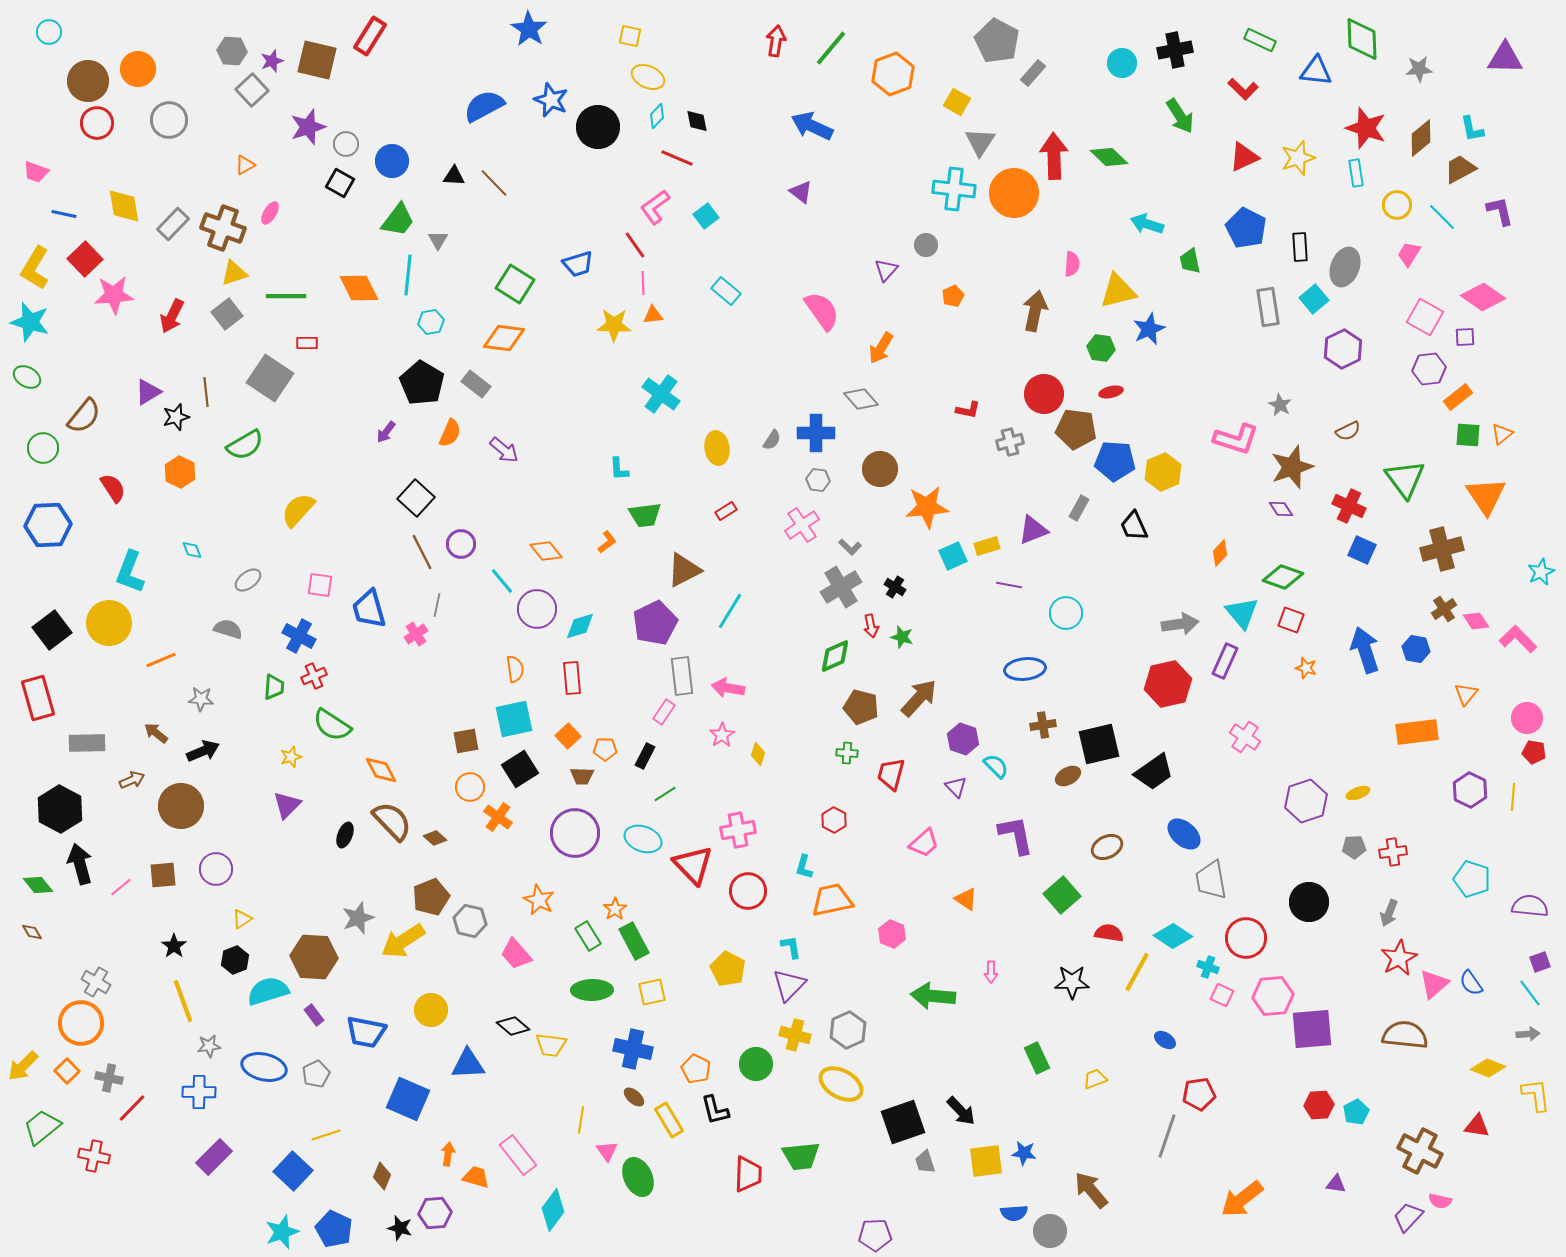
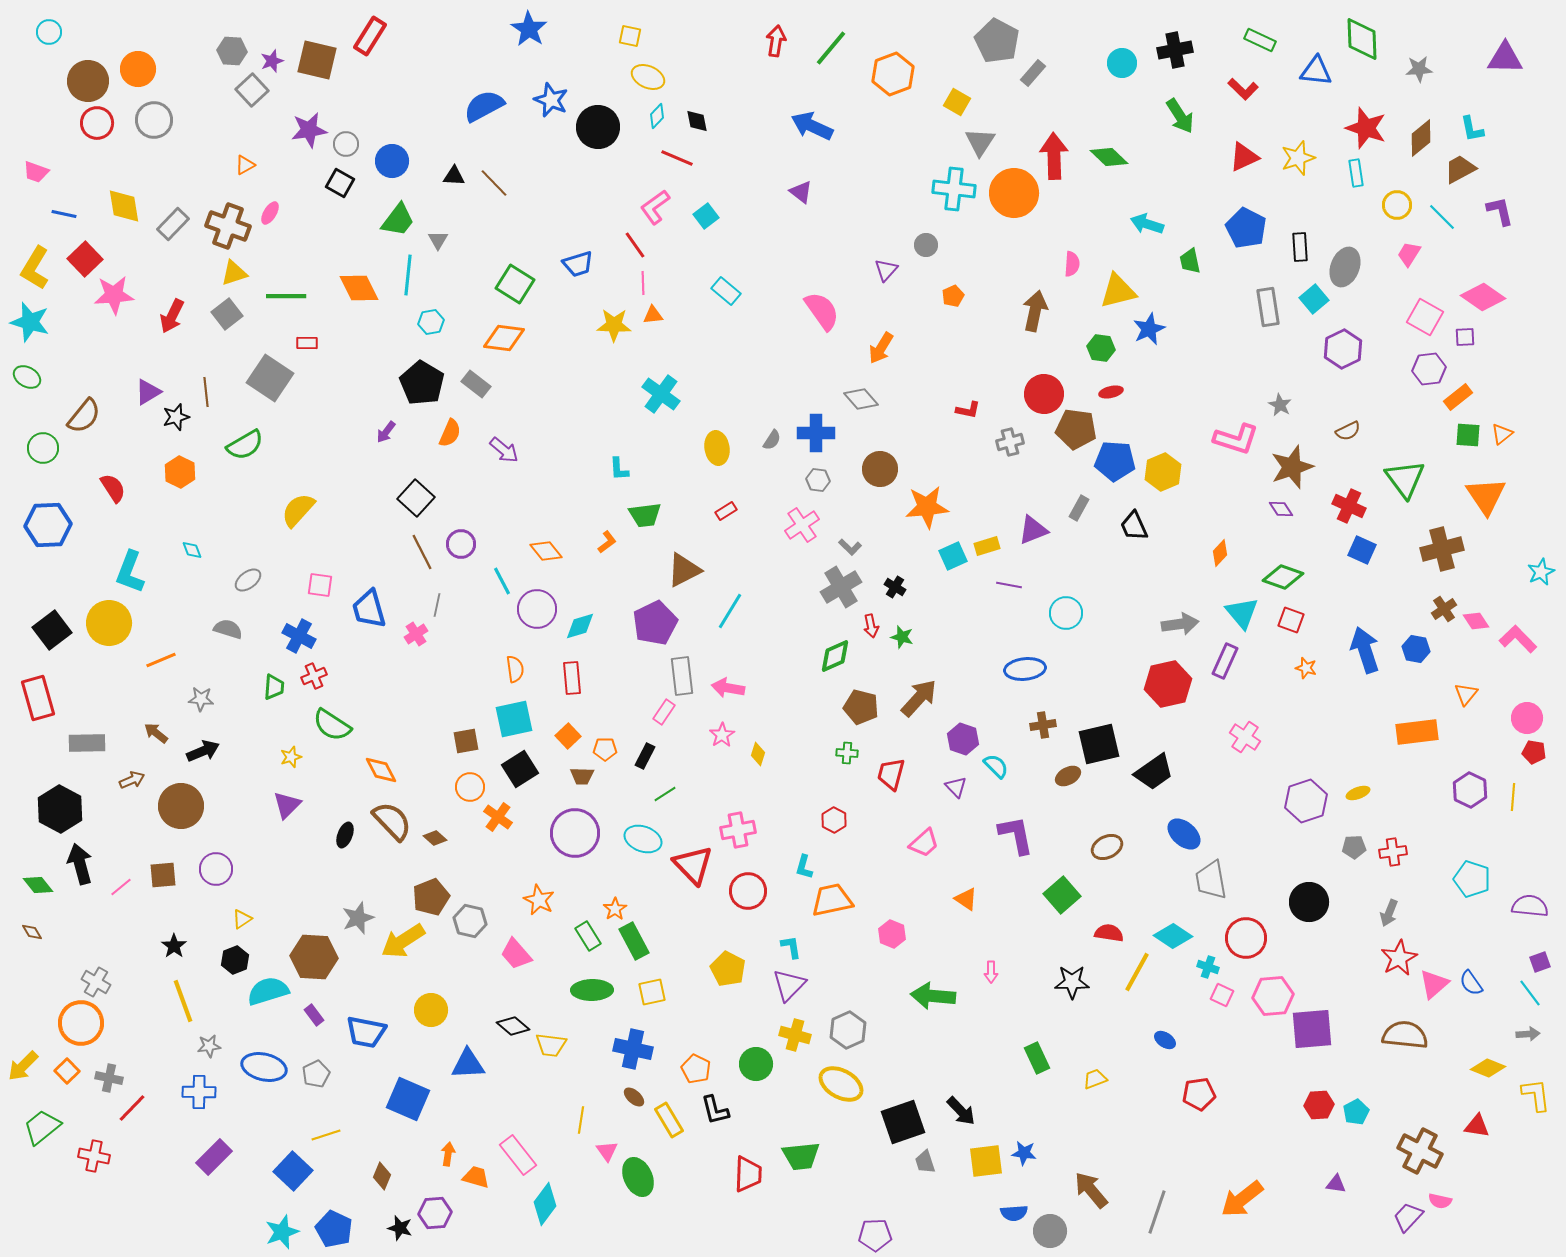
gray circle at (169, 120): moved 15 px left
purple star at (308, 127): moved 1 px right, 3 px down; rotated 9 degrees clockwise
brown cross at (223, 228): moved 5 px right, 2 px up
cyan line at (502, 581): rotated 12 degrees clockwise
gray line at (1167, 1136): moved 10 px left, 76 px down
cyan diamond at (553, 1210): moved 8 px left, 6 px up
